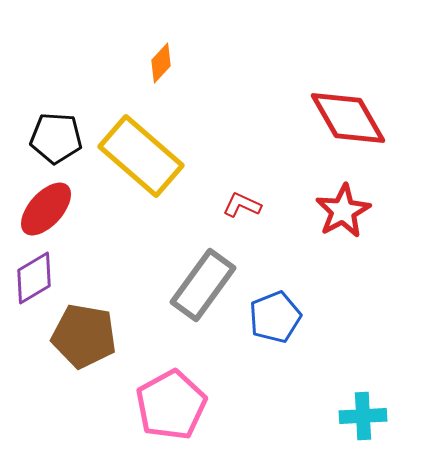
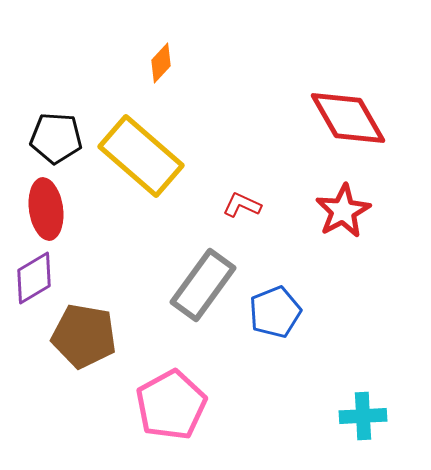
red ellipse: rotated 50 degrees counterclockwise
blue pentagon: moved 5 px up
